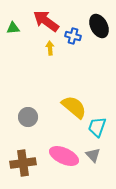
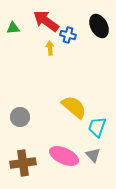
blue cross: moved 5 px left, 1 px up
gray circle: moved 8 px left
